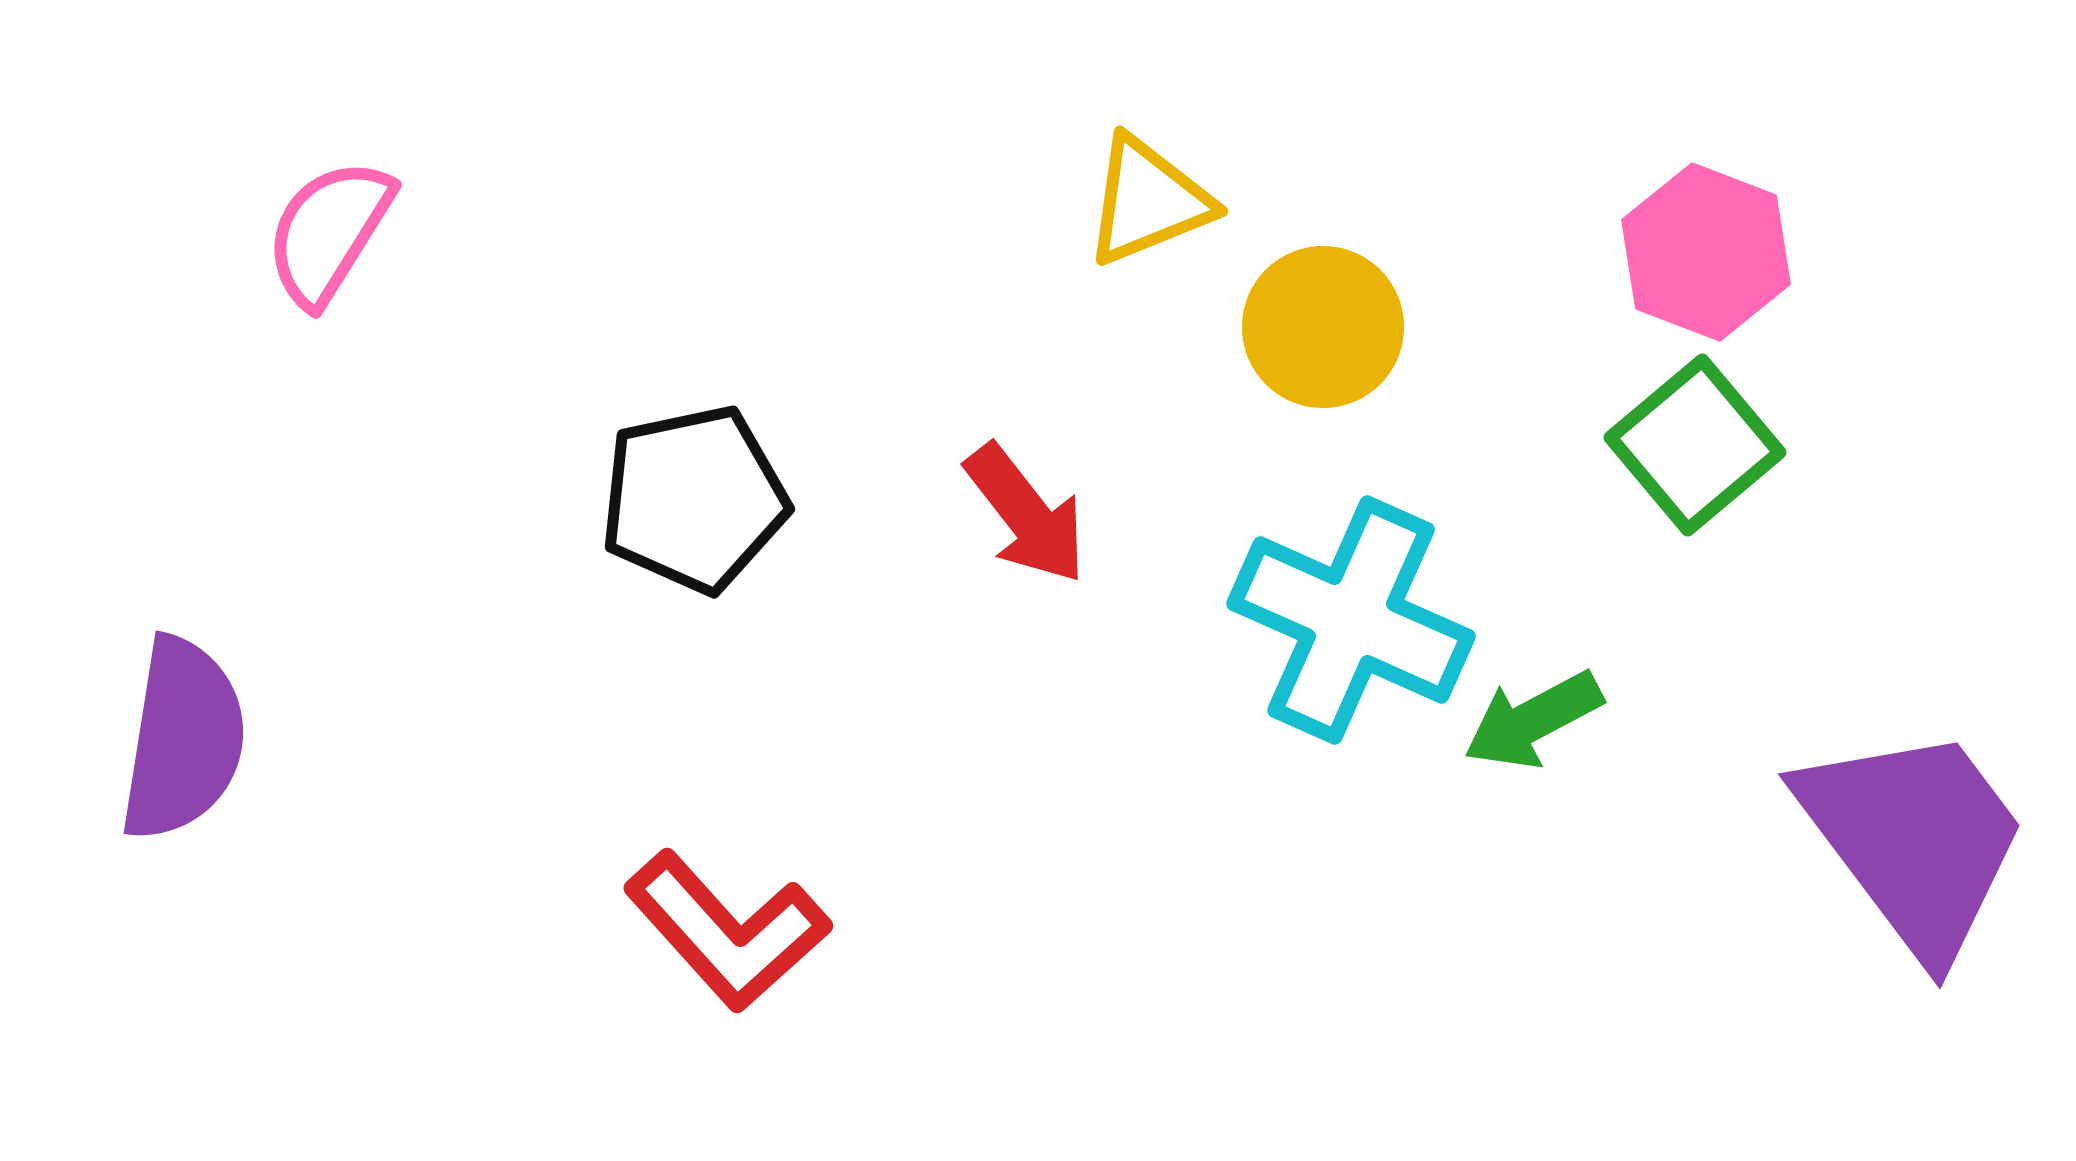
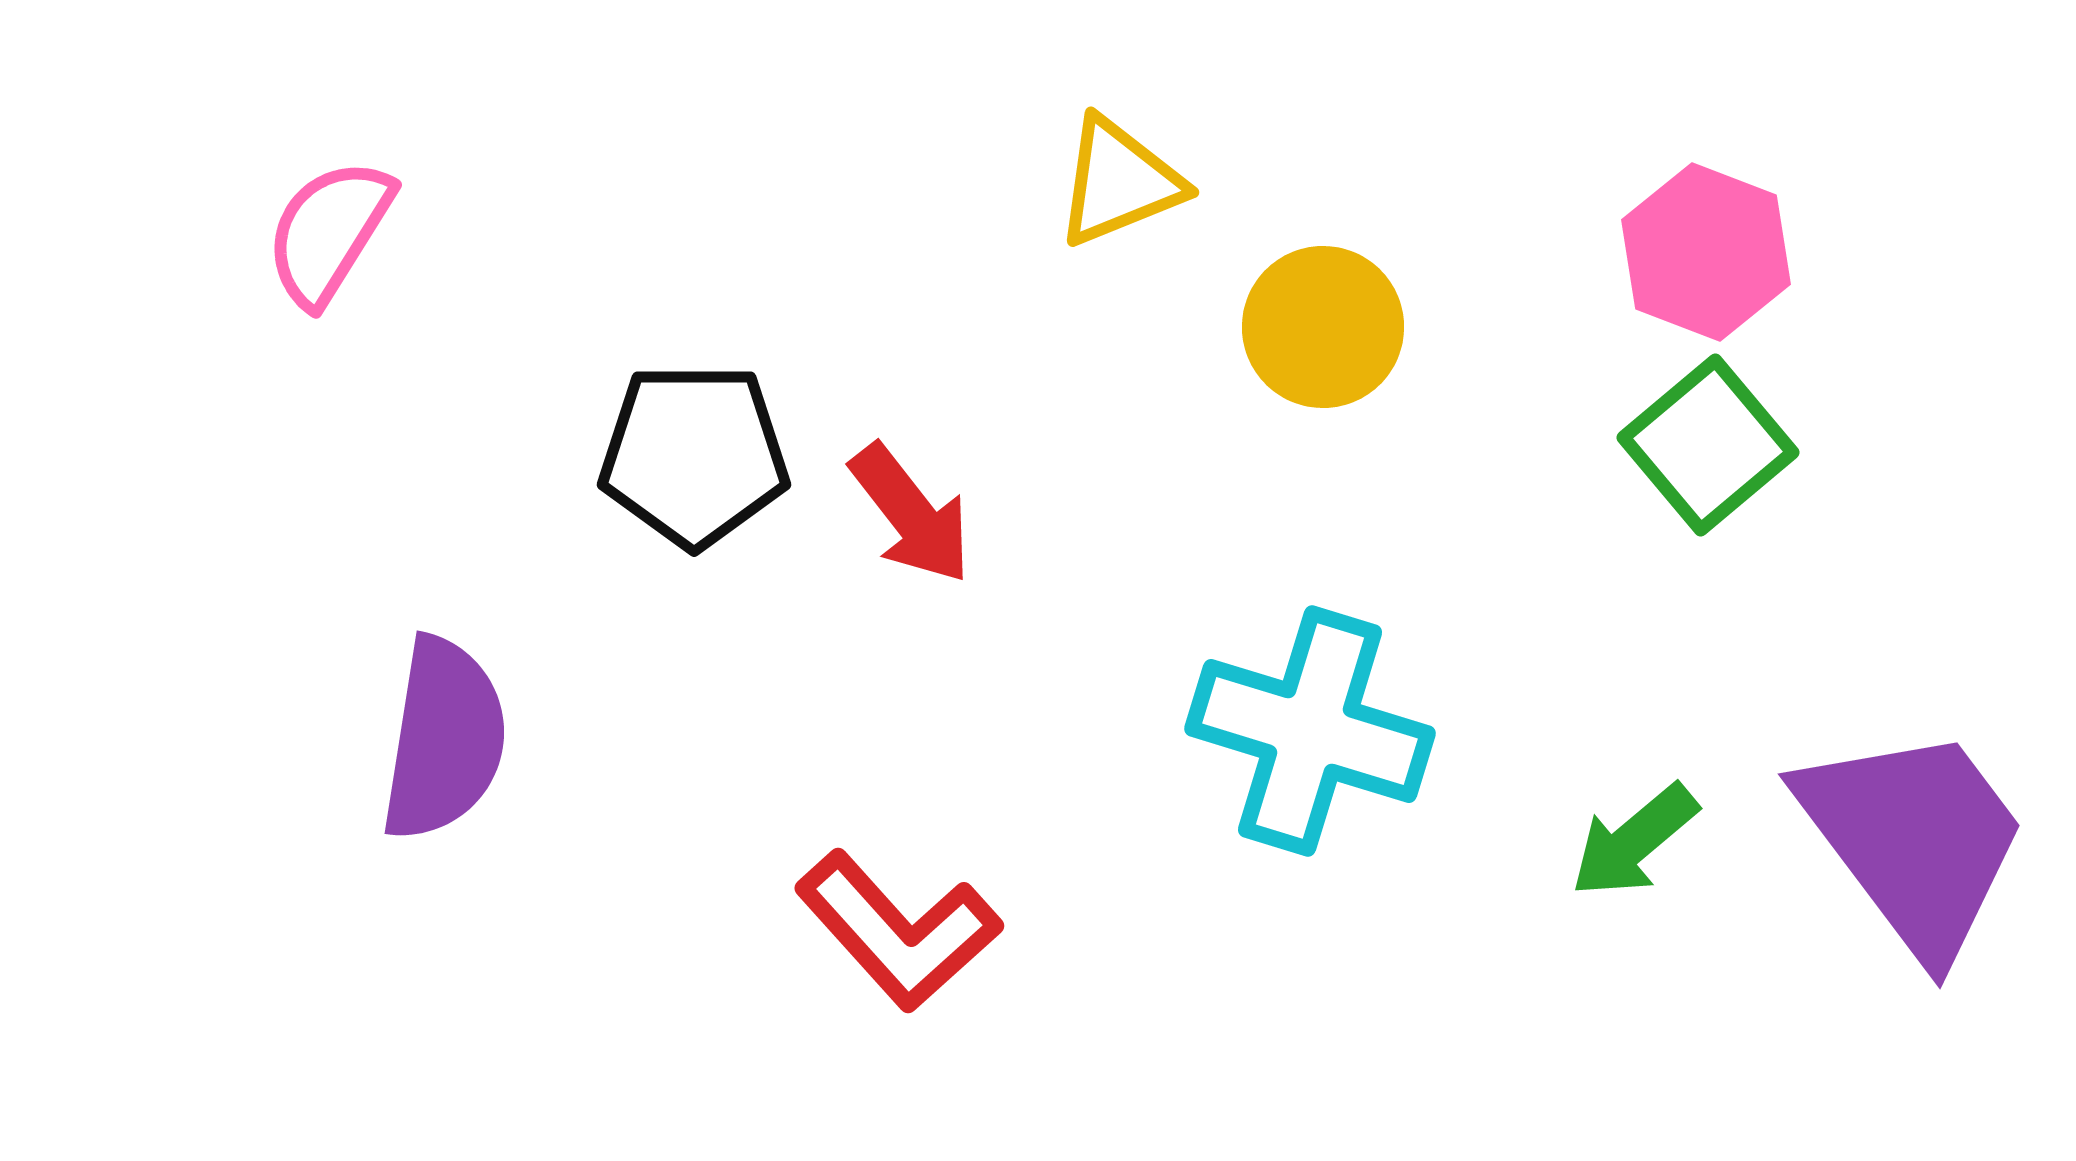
yellow triangle: moved 29 px left, 19 px up
green square: moved 13 px right
black pentagon: moved 44 px up; rotated 12 degrees clockwise
red arrow: moved 115 px left
cyan cross: moved 41 px left, 111 px down; rotated 7 degrees counterclockwise
green arrow: moved 101 px right, 121 px down; rotated 12 degrees counterclockwise
purple semicircle: moved 261 px right
red L-shape: moved 171 px right
